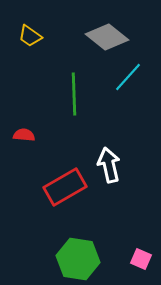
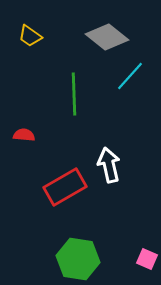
cyan line: moved 2 px right, 1 px up
pink square: moved 6 px right
